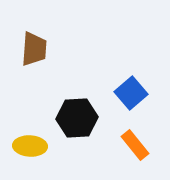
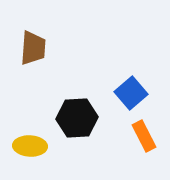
brown trapezoid: moved 1 px left, 1 px up
orange rectangle: moved 9 px right, 9 px up; rotated 12 degrees clockwise
